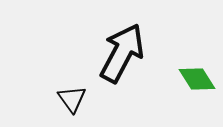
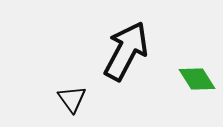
black arrow: moved 4 px right, 2 px up
